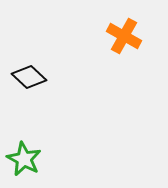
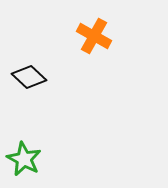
orange cross: moved 30 px left
